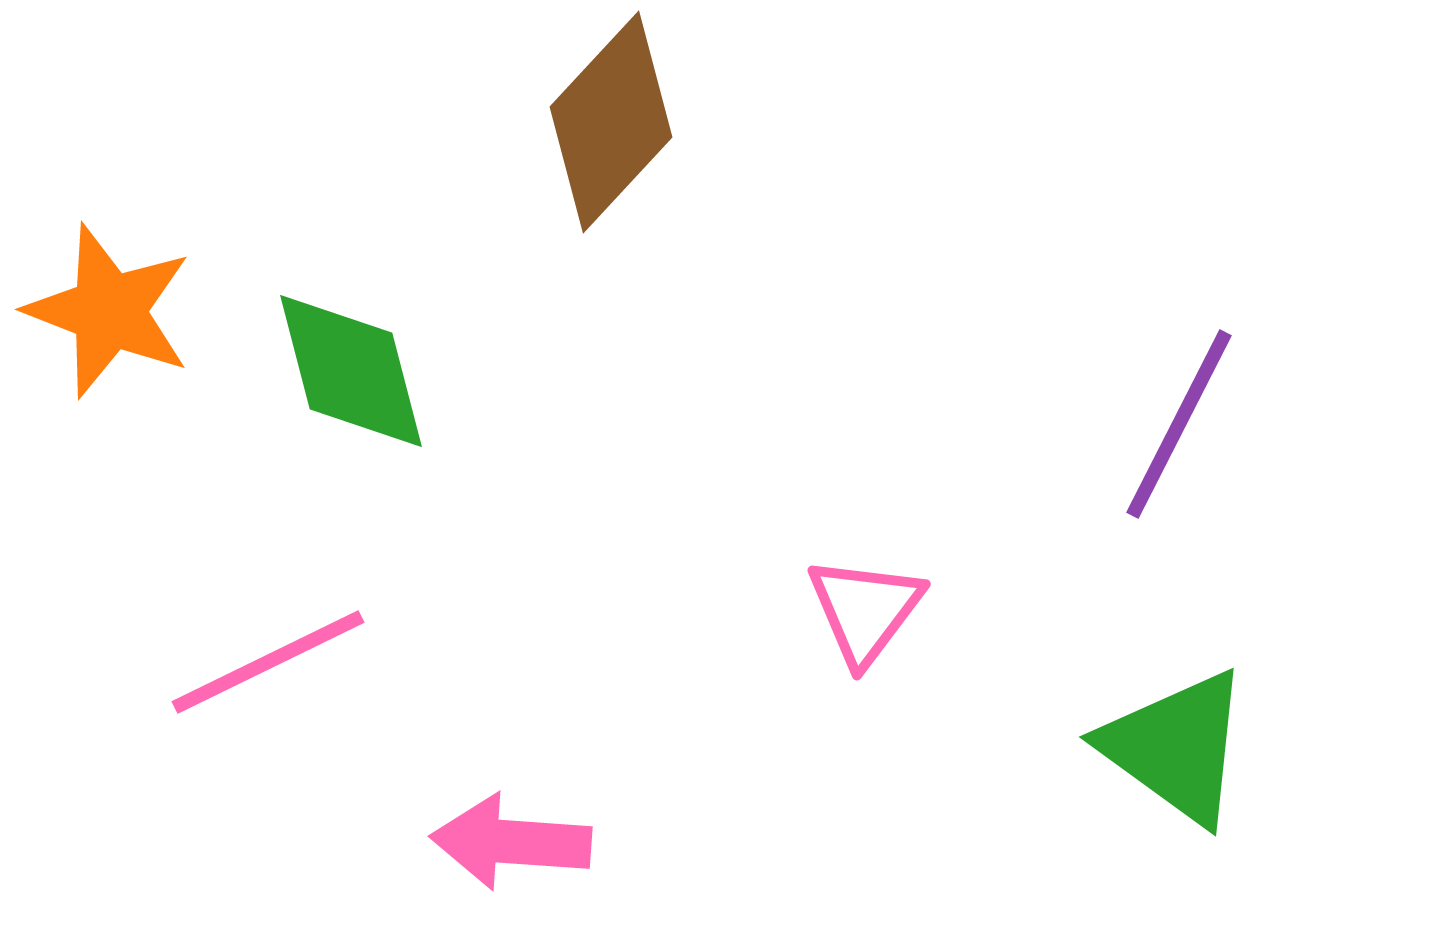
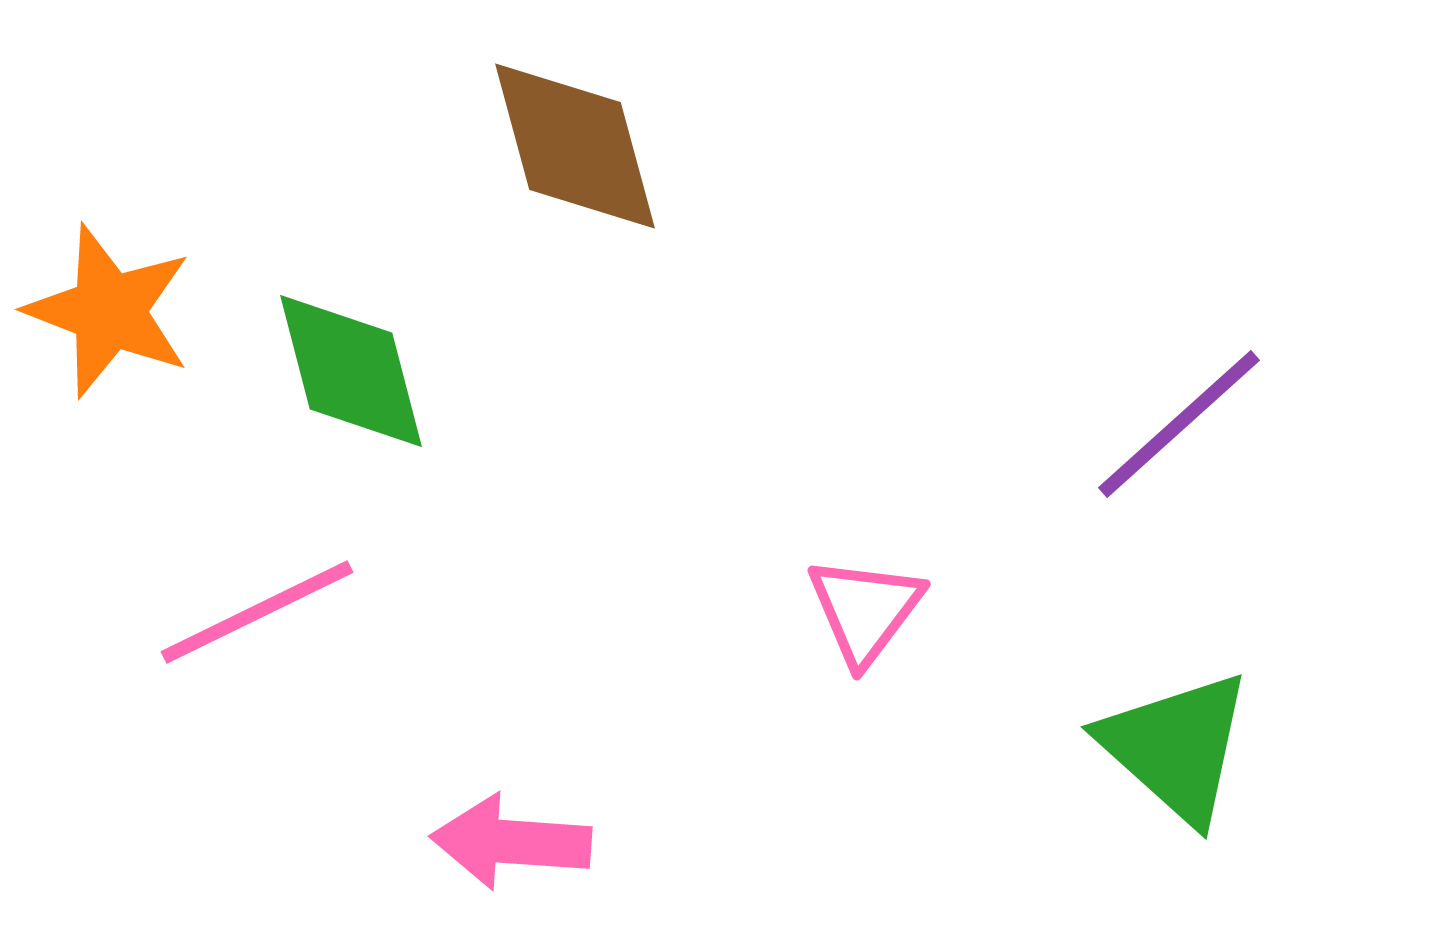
brown diamond: moved 36 px left, 24 px down; rotated 58 degrees counterclockwise
purple line: rotated 21 degrees clockwise
pink line: moved 11 px left, 50 px up
green triangle: rotated 6 degrees clockwise
